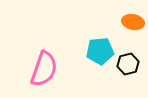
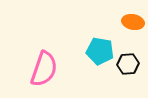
cyan pentagon: rotated 16 degrees clockwise
black hexagon: rotated 10 degrees clockwise
